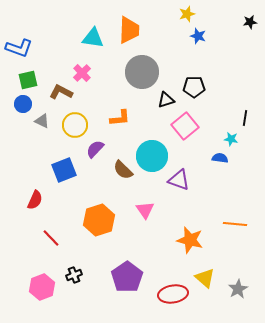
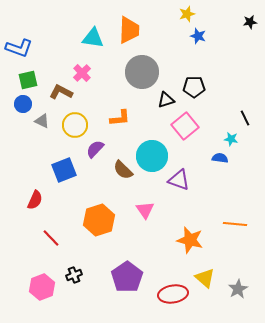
black line: rotated 35 degrees counterclockwise
